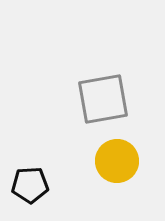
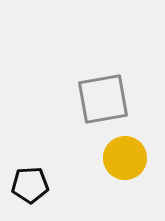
yellow circle: moved 8 px right, 3 px up
